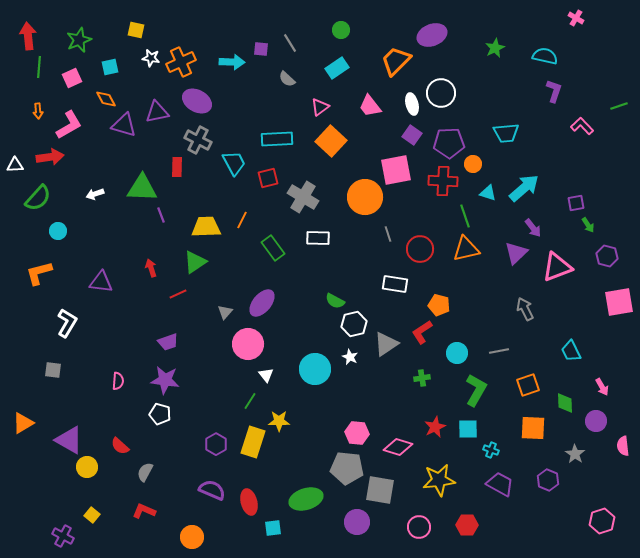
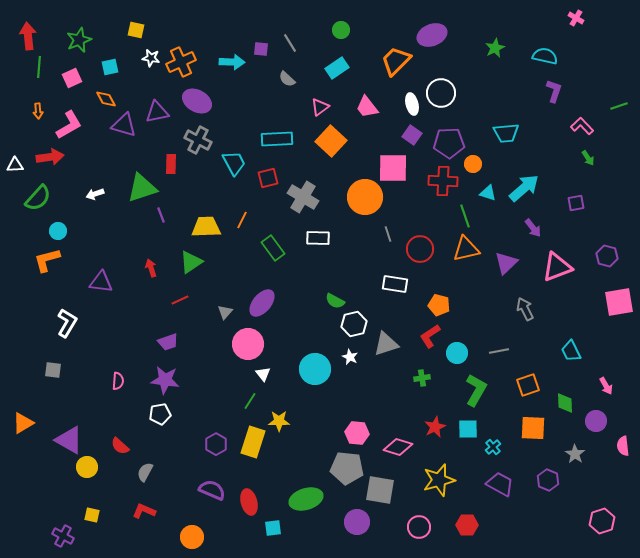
pink trapezoid at (370, 106): moved 3 px left, 1 px down
red rectangle at (177, 167): moved 6 px left, 3 px up
pink square at (396, 170): moved 3 px left, 2 px up; rotated 12 degrees clockwise
green triangle at (142, 188): rotated 20 degrees counterclockwise
green arrow at (588, 225): moved 67 px up
purple triangle at (516, 253): moved 10 px left, 10 px down
green triangle at (195, 262): moved 4 px left
orange L-shape at (39, 273): moved 8 px right, 13 px up
red line at (178, 294): moved 2 px right, 6 px down
red L-shape at (422, 332): moved 8 px right, 4 px down
gray triangle at (386, 344): rotated 16 degrees clockwise
white triangle at (266, 375): moved 3 px left, 1 px up
pink arrow at (602, 387): moved 4 px right, 1 px up
white pentagon at (160, 414): rotated 25 degrees counterclockwise
cyan cross at (491, 450): moved 2 px right, 3 px up; rotated 28 degrees clockwise
yellow star at (439, 480): rotated 8 degrees counterclockwise
yellow square at (92, 515): rotated 28 degrees counterclockwise
